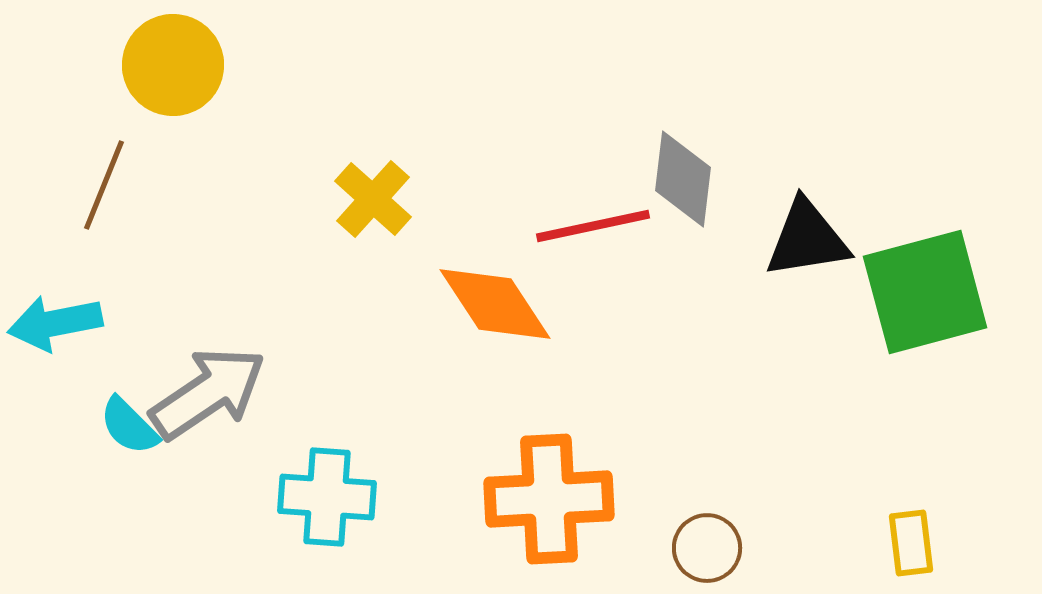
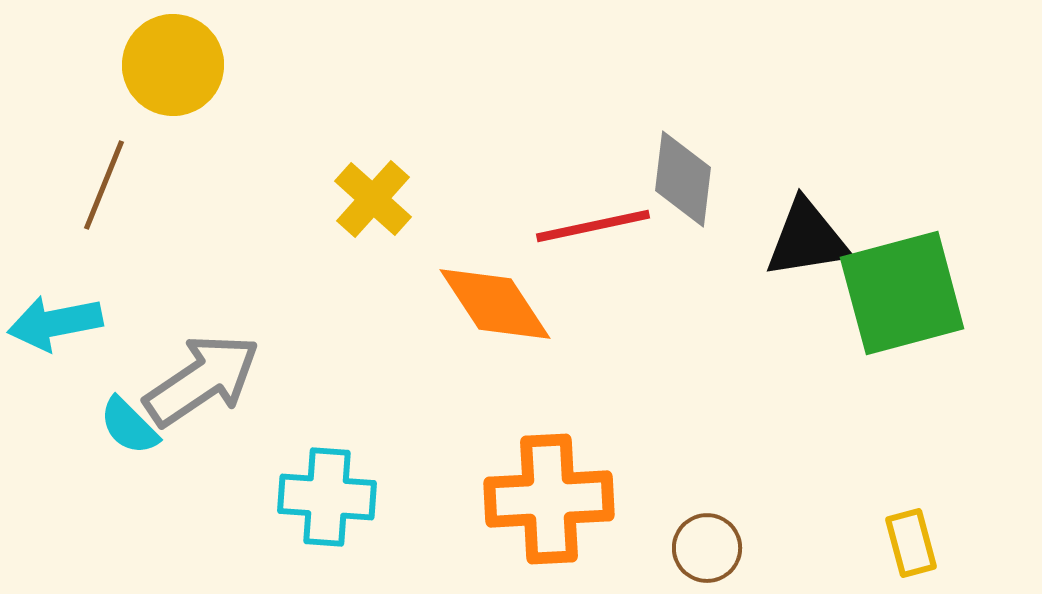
green square: moved 23 px left, 1 px down
gray arrow: moved 6 px left, 13 px up
yellow rectangle: rotated 8 degrees counterclockwise
